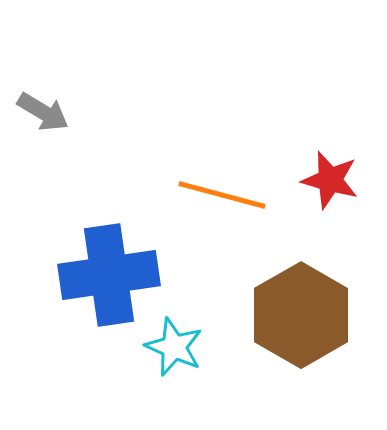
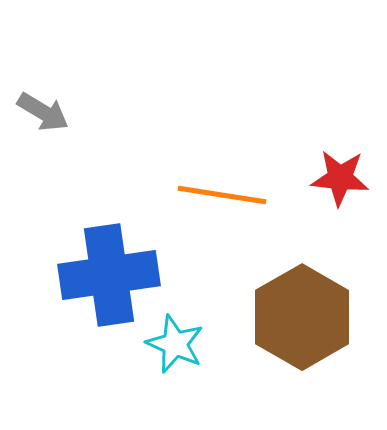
red star: moved 10 px right, 2 px up; rotated 10 degrees counterclockwise
orange line: rotated 6 degrees counterclockwise
brown hexagon: moved 1 px right, 2 px down
cyan star: moved 1 px right, 3 px up
